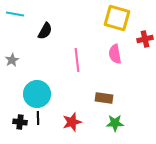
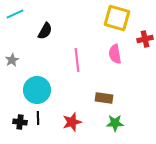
cyan line: rotated 36 degrees counterclockwise
cyan circle: moved 4 px up
